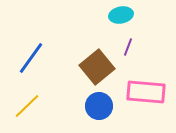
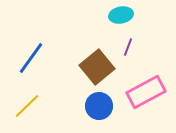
pink rectangle: rotated 33 degrees counterclockwise
